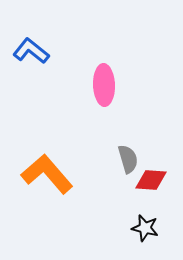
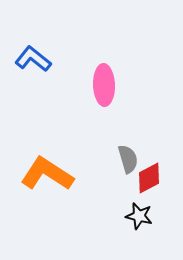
blue L-shape: moved 2 px right, 8 px down
orange L-shape: rotated 16 degrees counterclockwise
red diamond: moved 2 px left, 2 px up; rotated 32 degrees counterclockwise
black star: moved 6 px left, 12 px up
